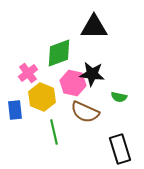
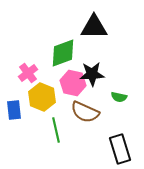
green diamond: moved 4 px right
black star: rotated 10 degrees counterclockwise
blue rectangle: moved 1 px left
green line: moved 2 px right, 2 px up
